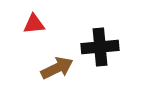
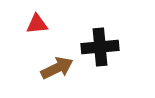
red triangle: moved 3 px right
